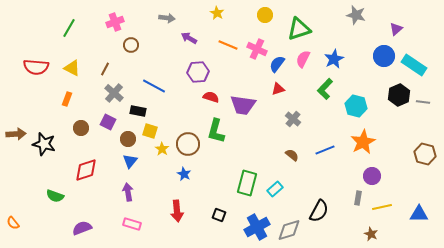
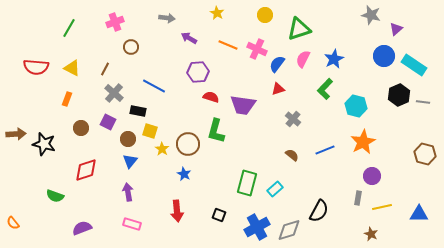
gray star at (356, 15): moved 15 px right
brown circle at (131, 45): moved 2 px down
